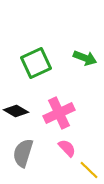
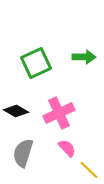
green arrow: moved 1 px left, 1 px up; rotated 20 degrees counterclockwise
